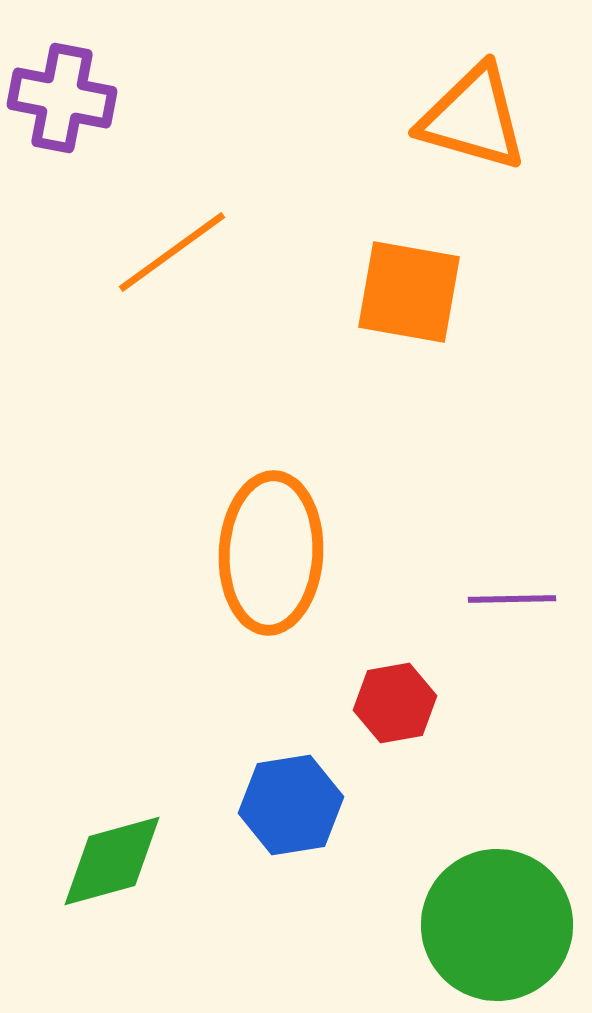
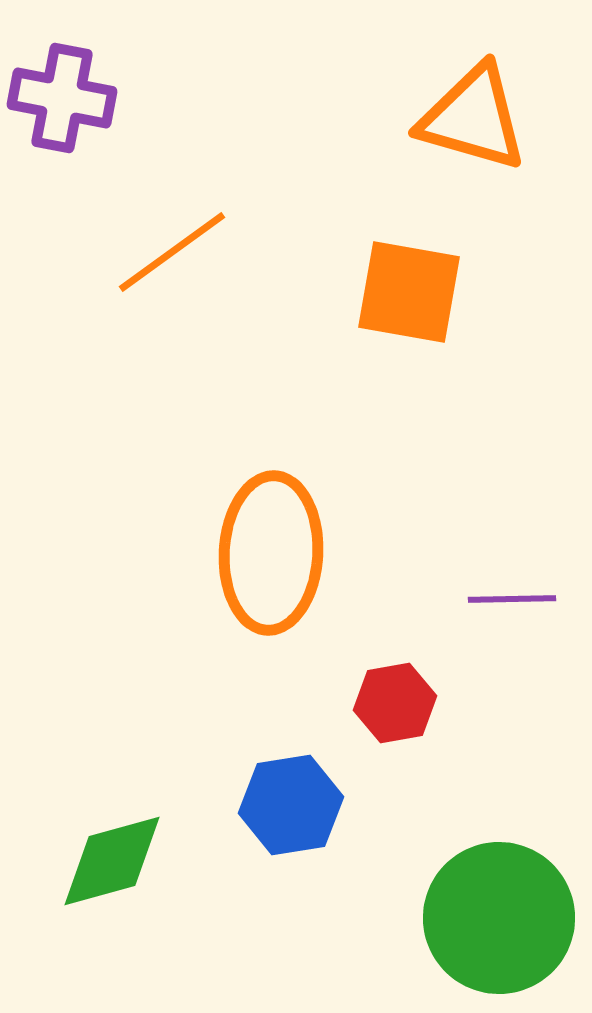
green circle: moved 2 px right, 7 px up
